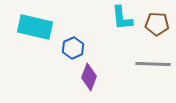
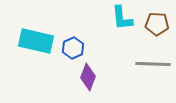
cyan rectangle: moved 1 px right, 14 px down
purple diamond: moved 1 px left
